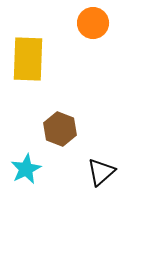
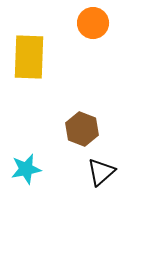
yellow rectangle: moved 1 px right, 2 px up
brown hexagon: moved 22 px right
cyan star: rotated 16 degrees clockwise
